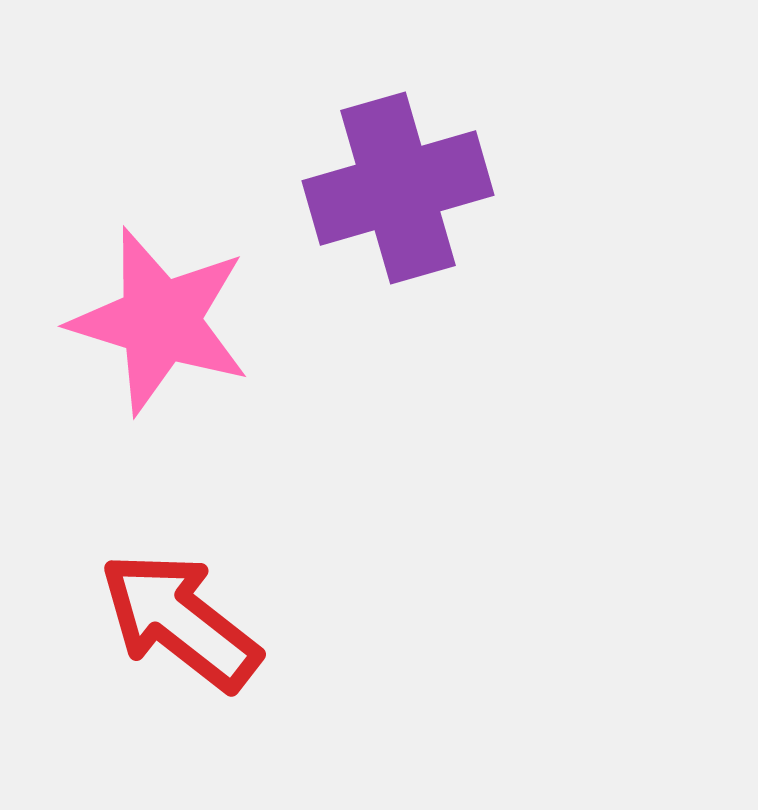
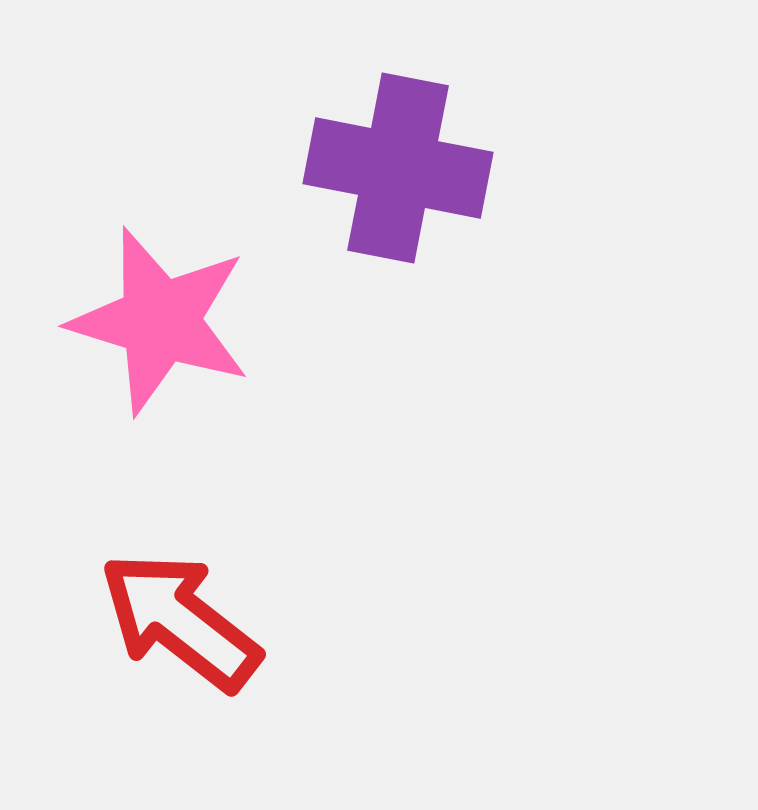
purple cross: moved 20 px up; rotated 27 degrees clockwise
